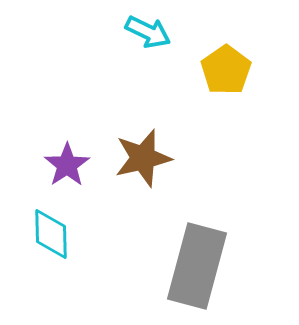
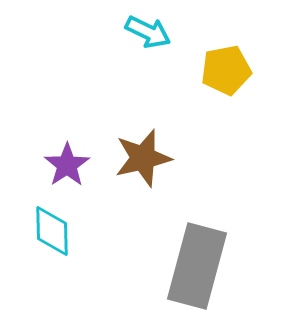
yellow pentagon: rotated 24 degrees clockwise
cyan diamond: moved 1 px right, 3 px up
